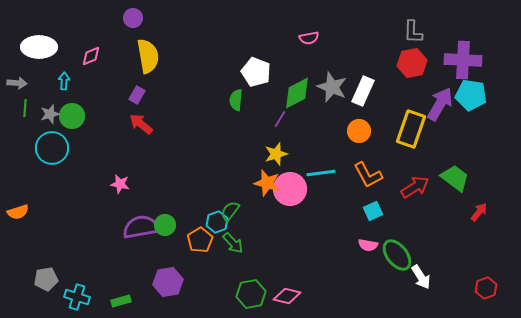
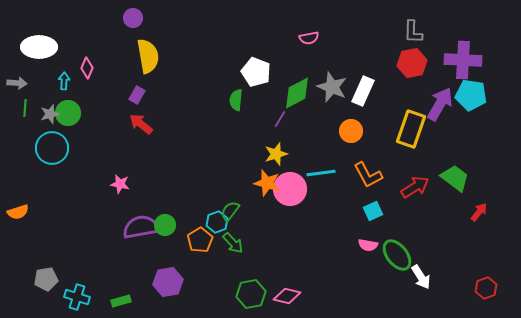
pink diamond at (91, 56): moved 4 px left, 12 px down; rotated 45 degrees counterclockwise
green circle at (72, 116): moved 4 px left, 3 px up
orange circle at (359, 131): moved 8 px left
